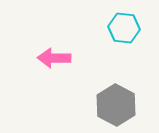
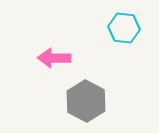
gray hexagon: moved 30 px left, 4 px up
